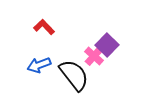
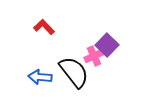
pink cross: rotated 24 degrees clockwise
blue arrow: moved 1 px right, 12 px down; rotated 25 degrees clockwise
black semicircle: moved 3 px up
